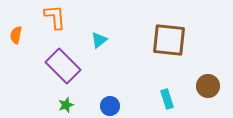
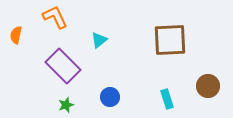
orange L-shape: rotated 20 degrees counterclockwise
brown square: moved 1 px right; rotated 9 degrees counterclockwise
blue circle: moved 9 px up
